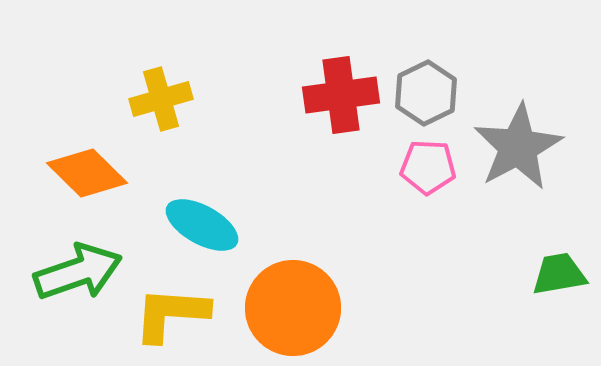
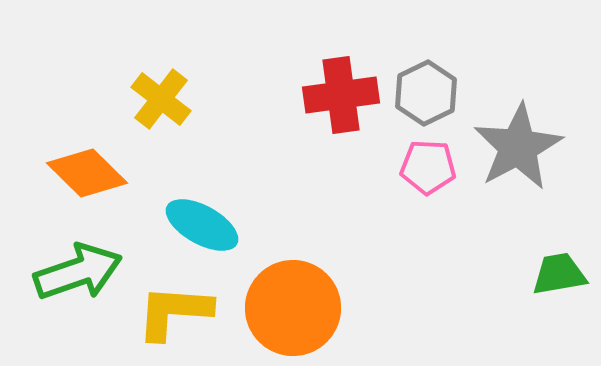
yellow cross: rotated 36 degrees counterclockwise
yellow L-shape: moved 3 px right, 2 px up
